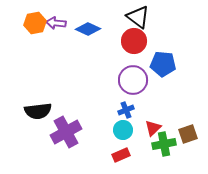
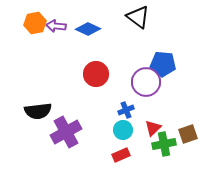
purple arrow: moved 3 px down
red circle: moved 38 px left, 33 px down
purple circle: moved 13 px right, 2 px down
